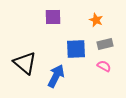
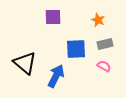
orange star: moved 2 px right
